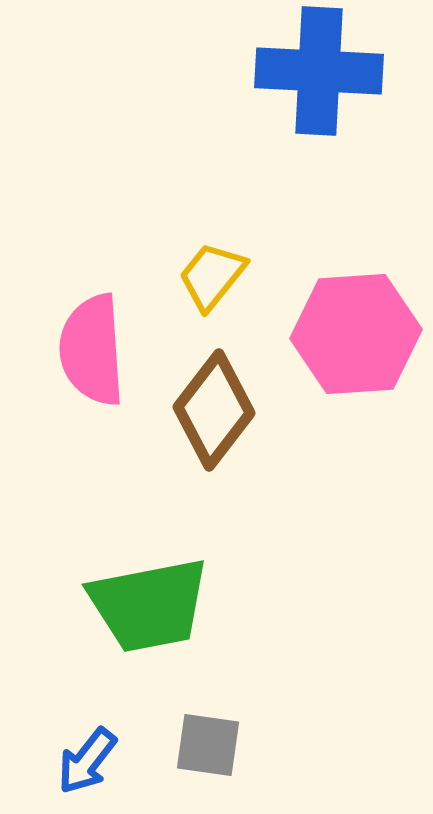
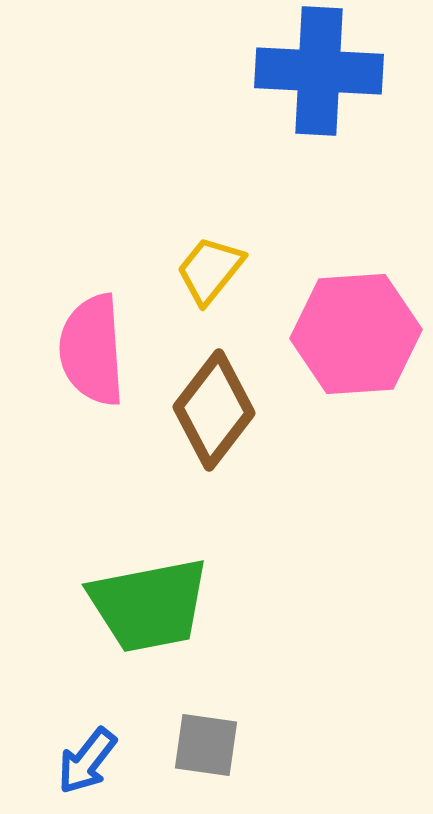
yellow trapezoid: moved 2 px left, 6 px up
gray square: moved 2 px left
